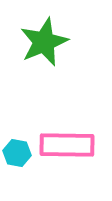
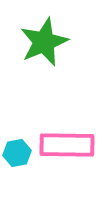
cyan hexagon: rotated 20 degrees counterclockwise
